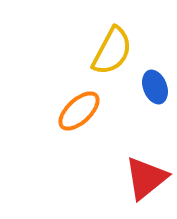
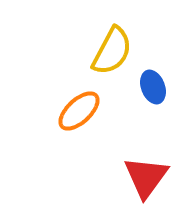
blue ellipse: moved 2 px left
red triangle: moved 1 px up; rotated 15 degrees counterclockwise
